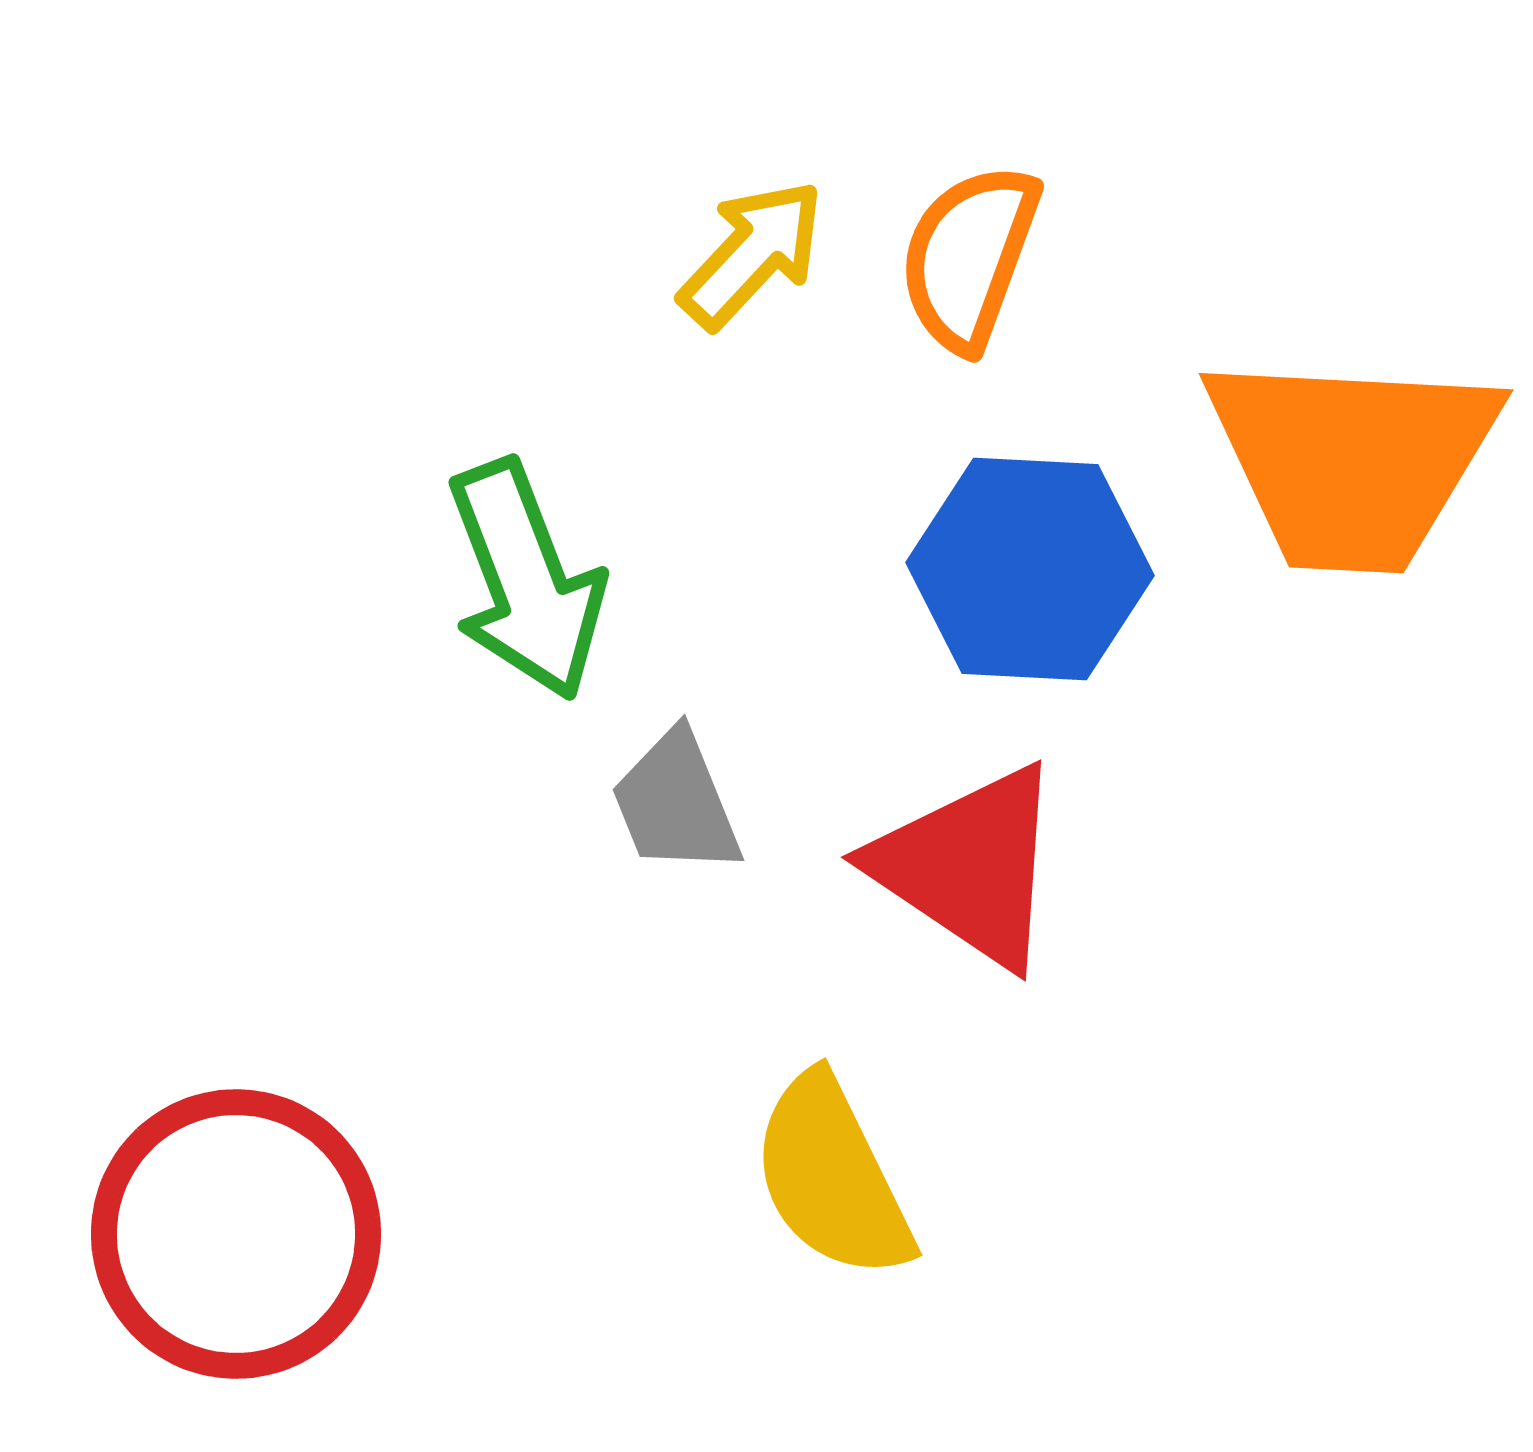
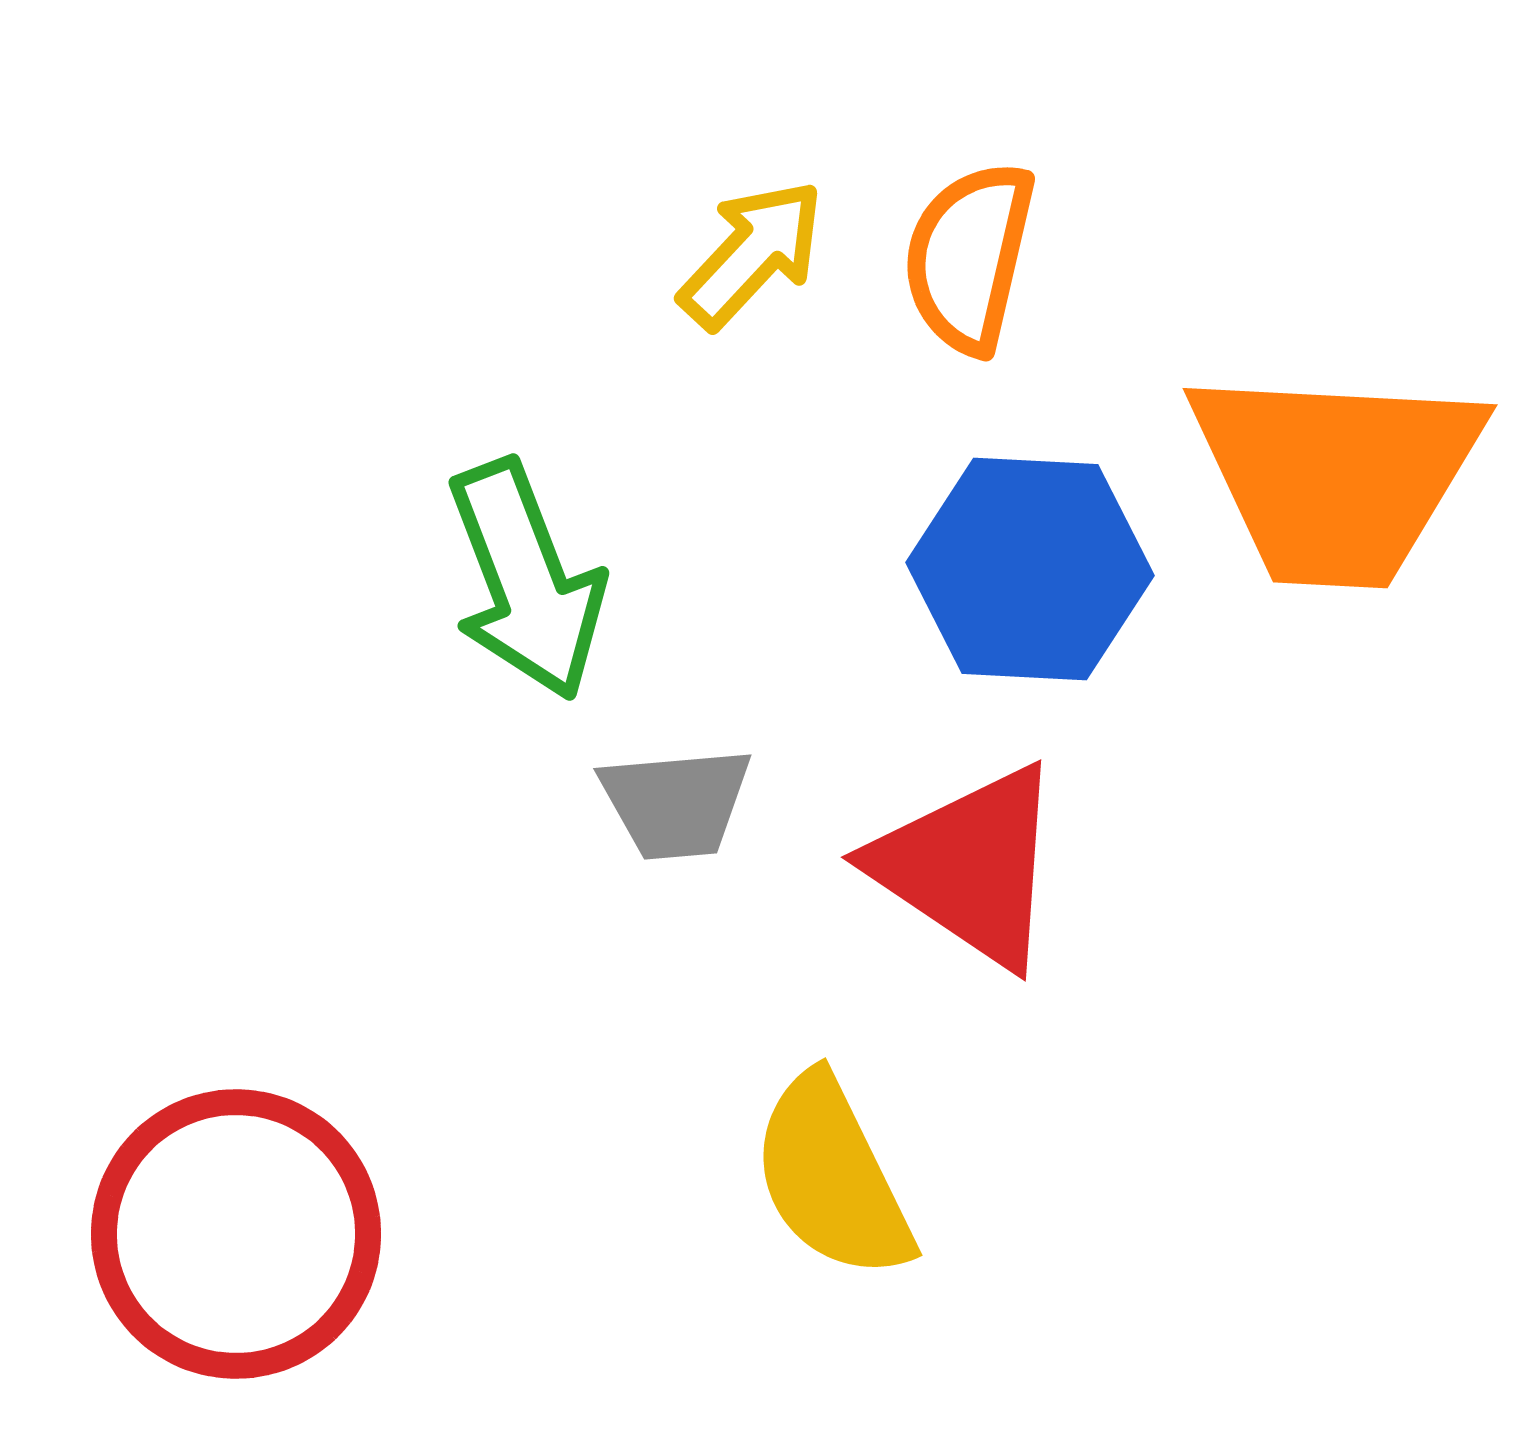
orange semicircle: rotated 7 degrees counterclockwise
orange trapezoid: moved 16 px left, 15 px down
gray trapezoid: rotated 73 degrees counterclockwise
